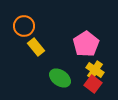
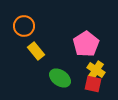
yellow rectangle: moved 4 px down
yellow cross: moved 1 px right
red square: rotated 24 degrees counterclockwise
